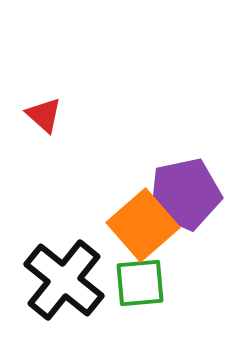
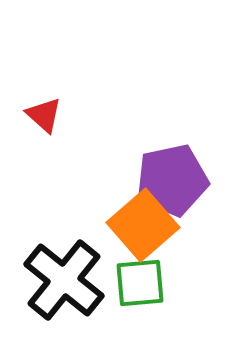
purple pentagon: moved 13 px left, 14 px up
